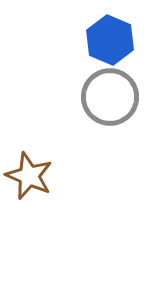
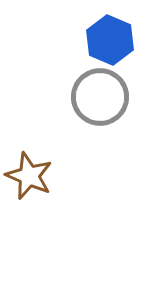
gray circle: moved 10 px left
